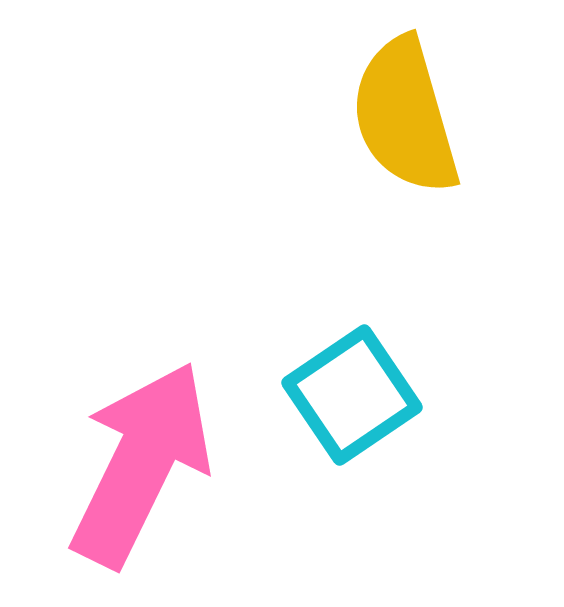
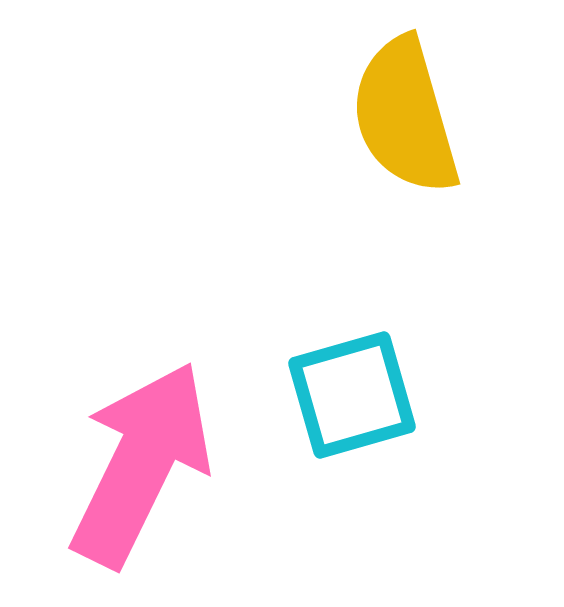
cyan square: rotated 18 degrees clockwise
